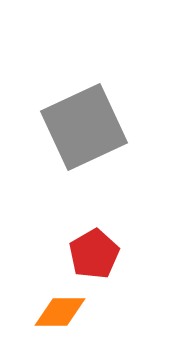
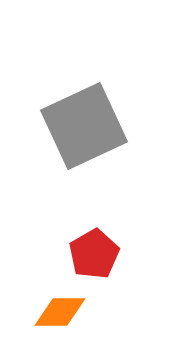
gray square: moved 1 px up
